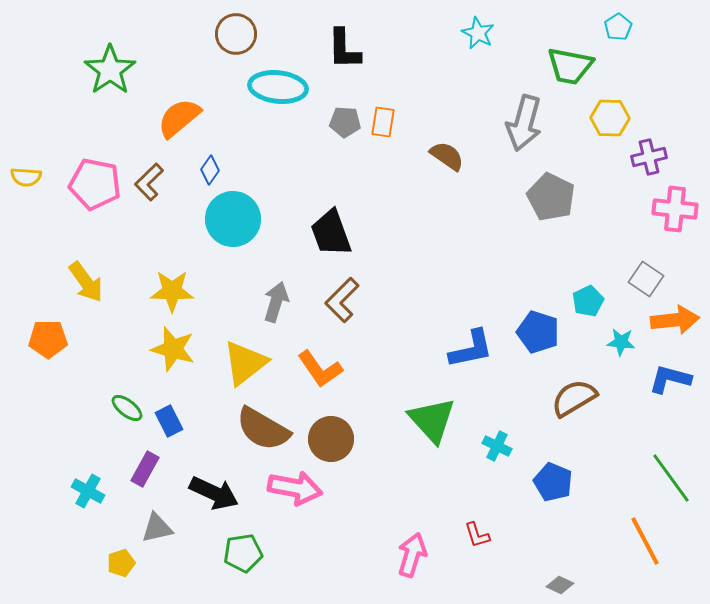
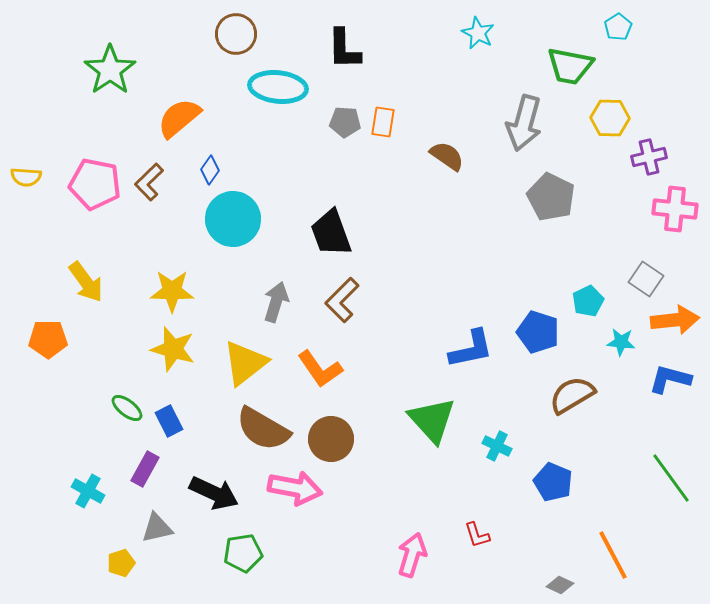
brown semicircle at (574, 398): moved 2 px left, 3 px up
orange line at (645, 541): moved 32 px left, 14 px down
